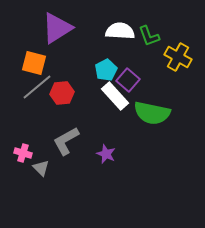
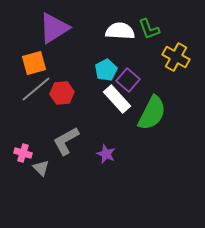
purple triangle: moved 3 px left
green L-shape: moved 7 px up
yellow cross: moved 2 px left
orange square: rotated 30 degrees counterclockwise
gray line: moved 1 px left, 2 px down
white rectangle: moved 2 px right, 3 px down
green semicircle: rotated 75 degrees counterclockwise
